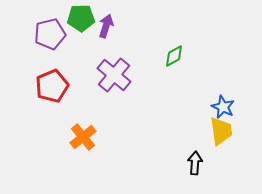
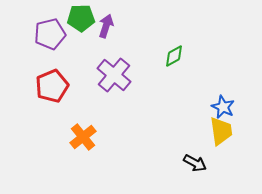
black arrow: rotated 115 degrees clockwise
